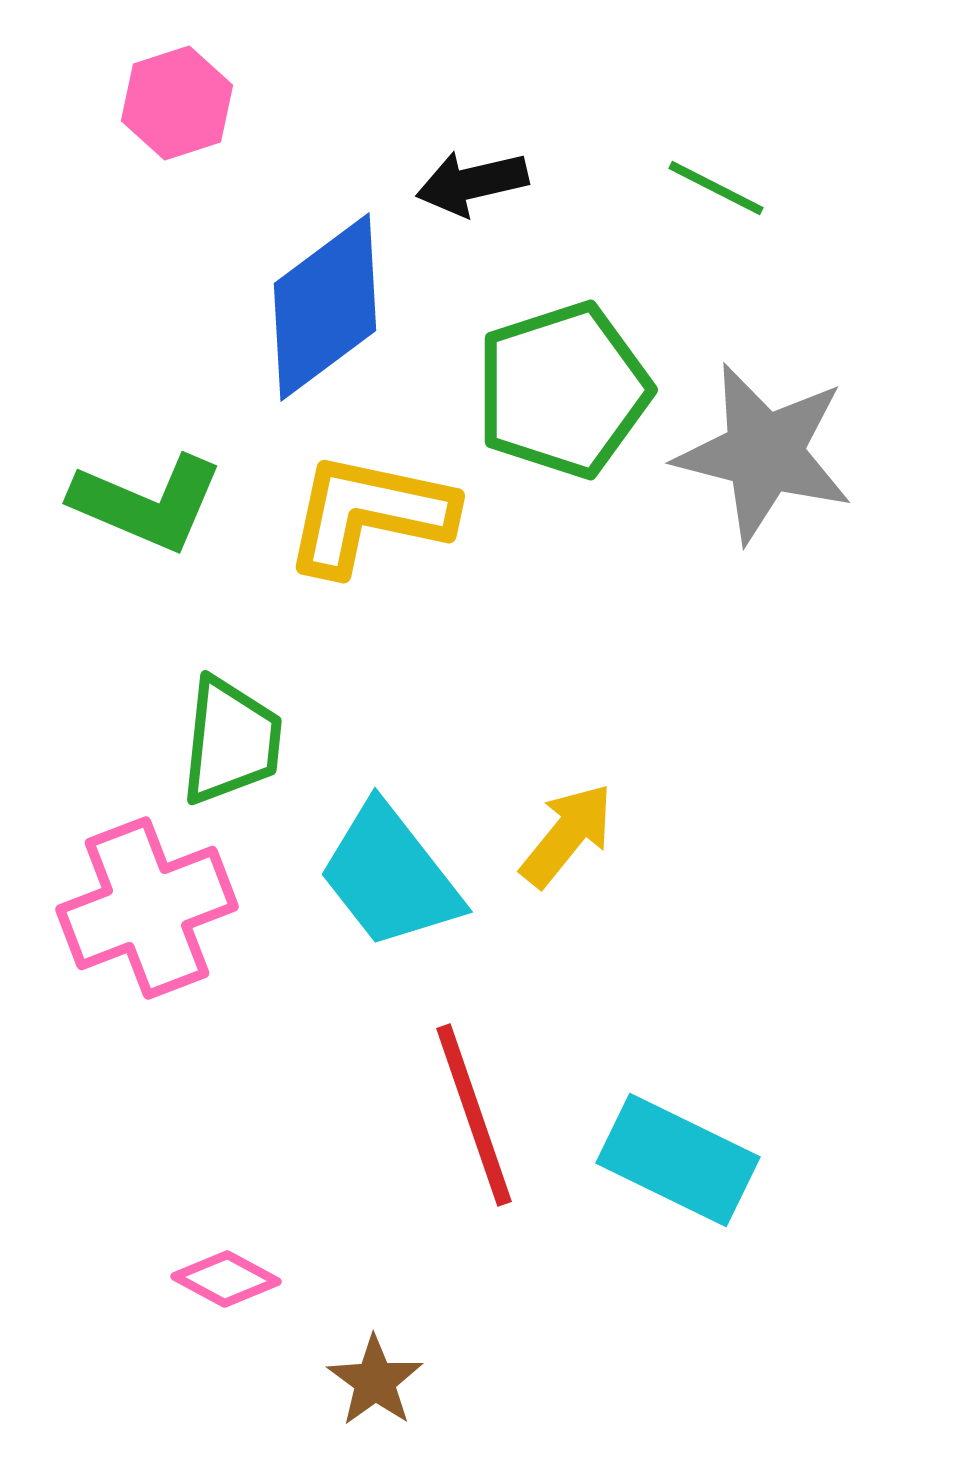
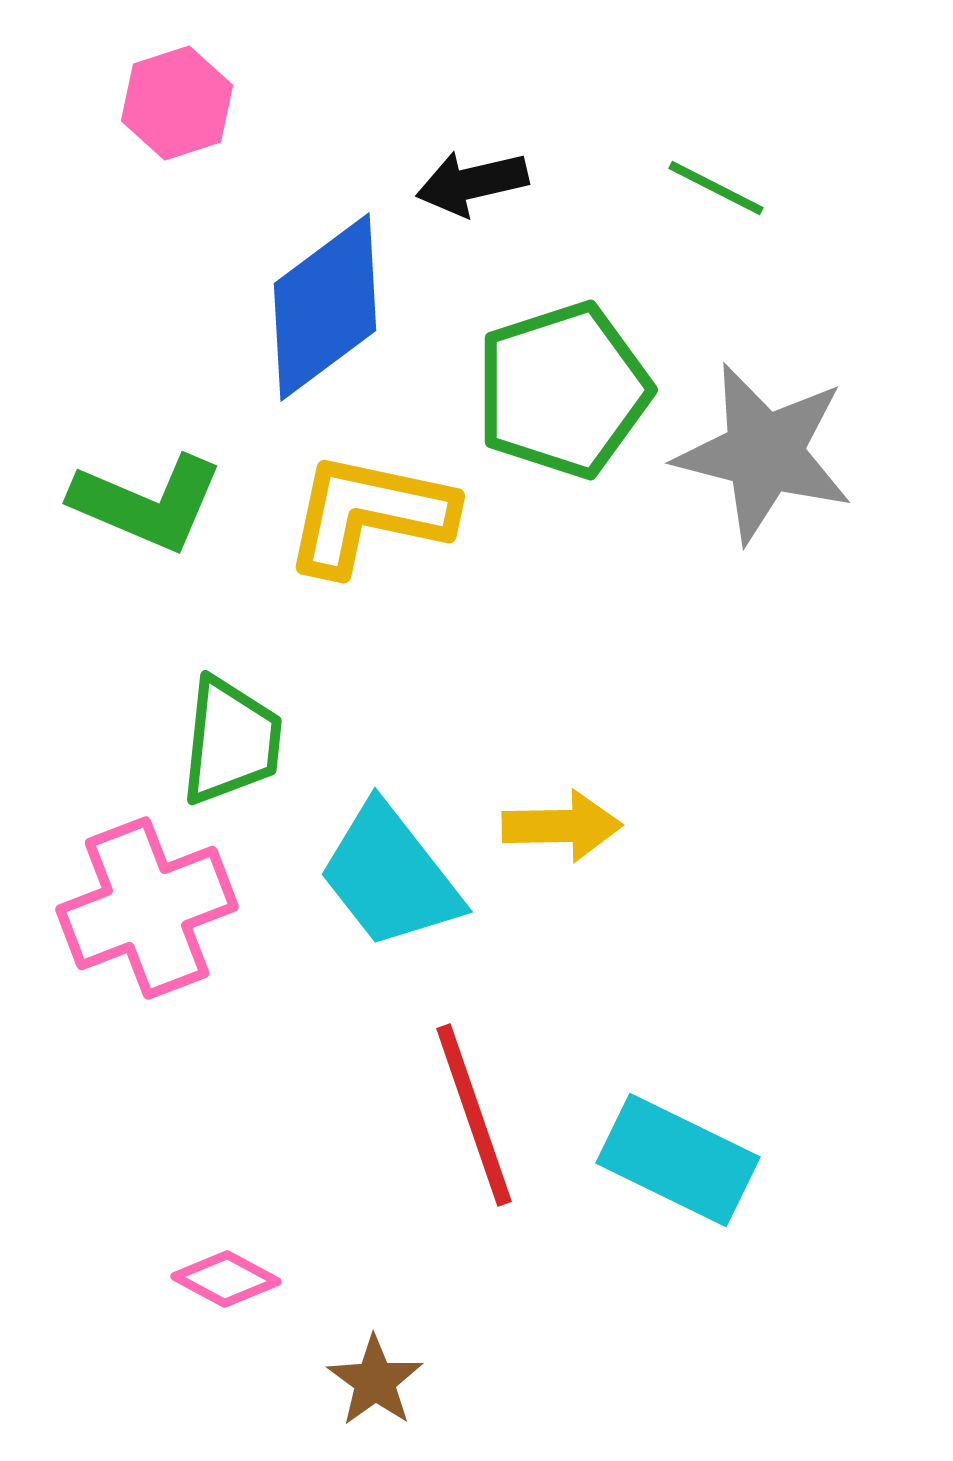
yellow arrow: moved 5 px left, 9 px up; rotated 50 degrees clockwise
